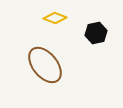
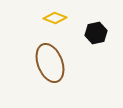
brown ellipse: moved 5 px right, 2 px up; rotated 18 degrees clockwise
